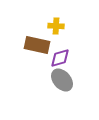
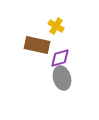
yellow cross: rotated 28 degrees clockwise
gray ellipse: moved 2 px up; rotated 25 degrees clockwise
